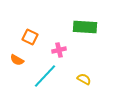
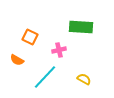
green rectangle: moved 4 px left
cyan line: moved 1 px down
